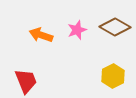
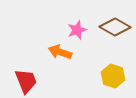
orange arrow: moved 19 px right, 17 px down
yellow hexagon: rotated 15 degrees counterclockwise
